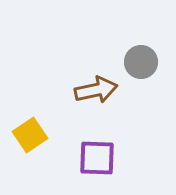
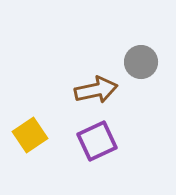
purple square: moved 17 px up; rotated 27 degrees counterclockwise
